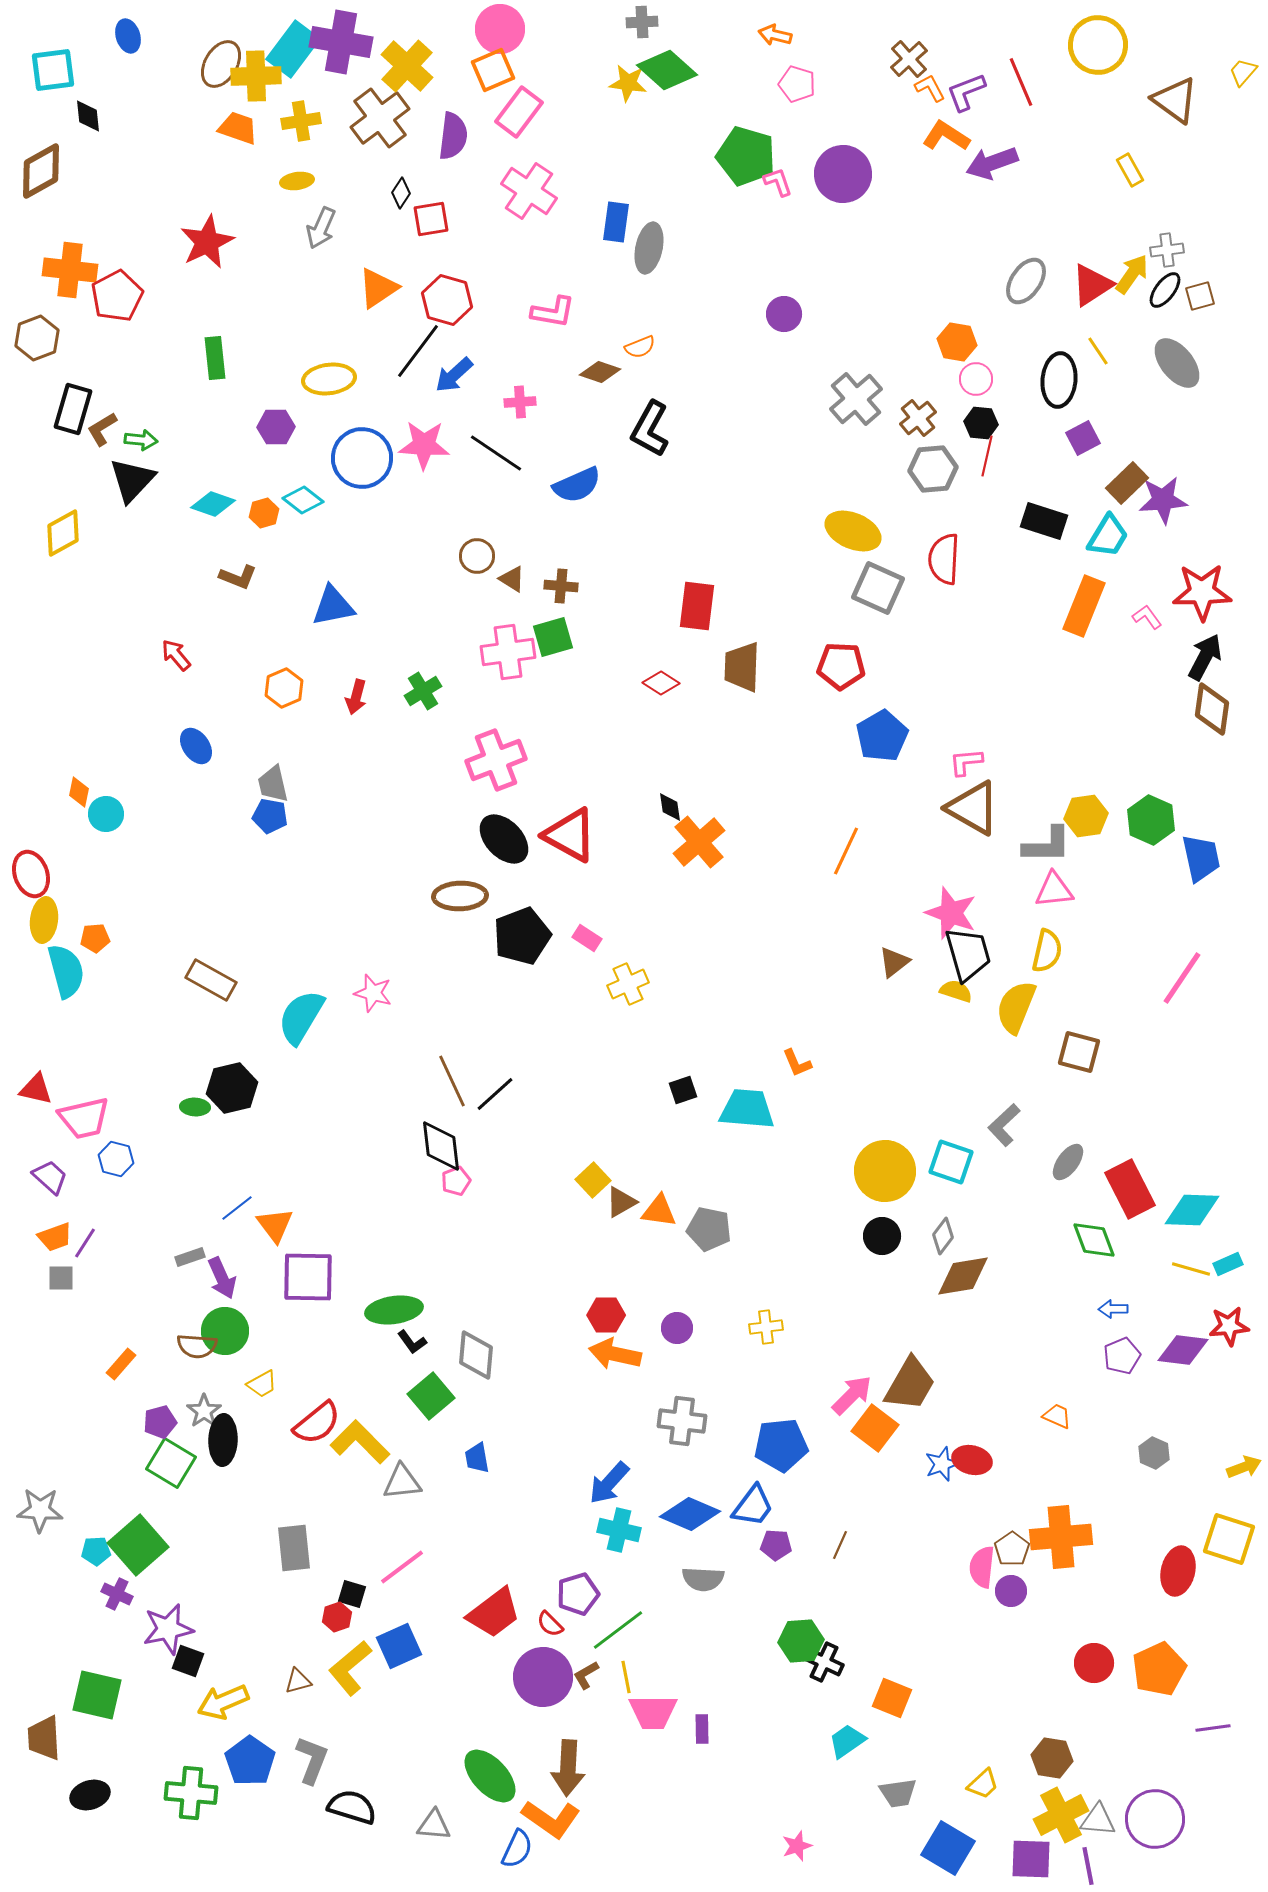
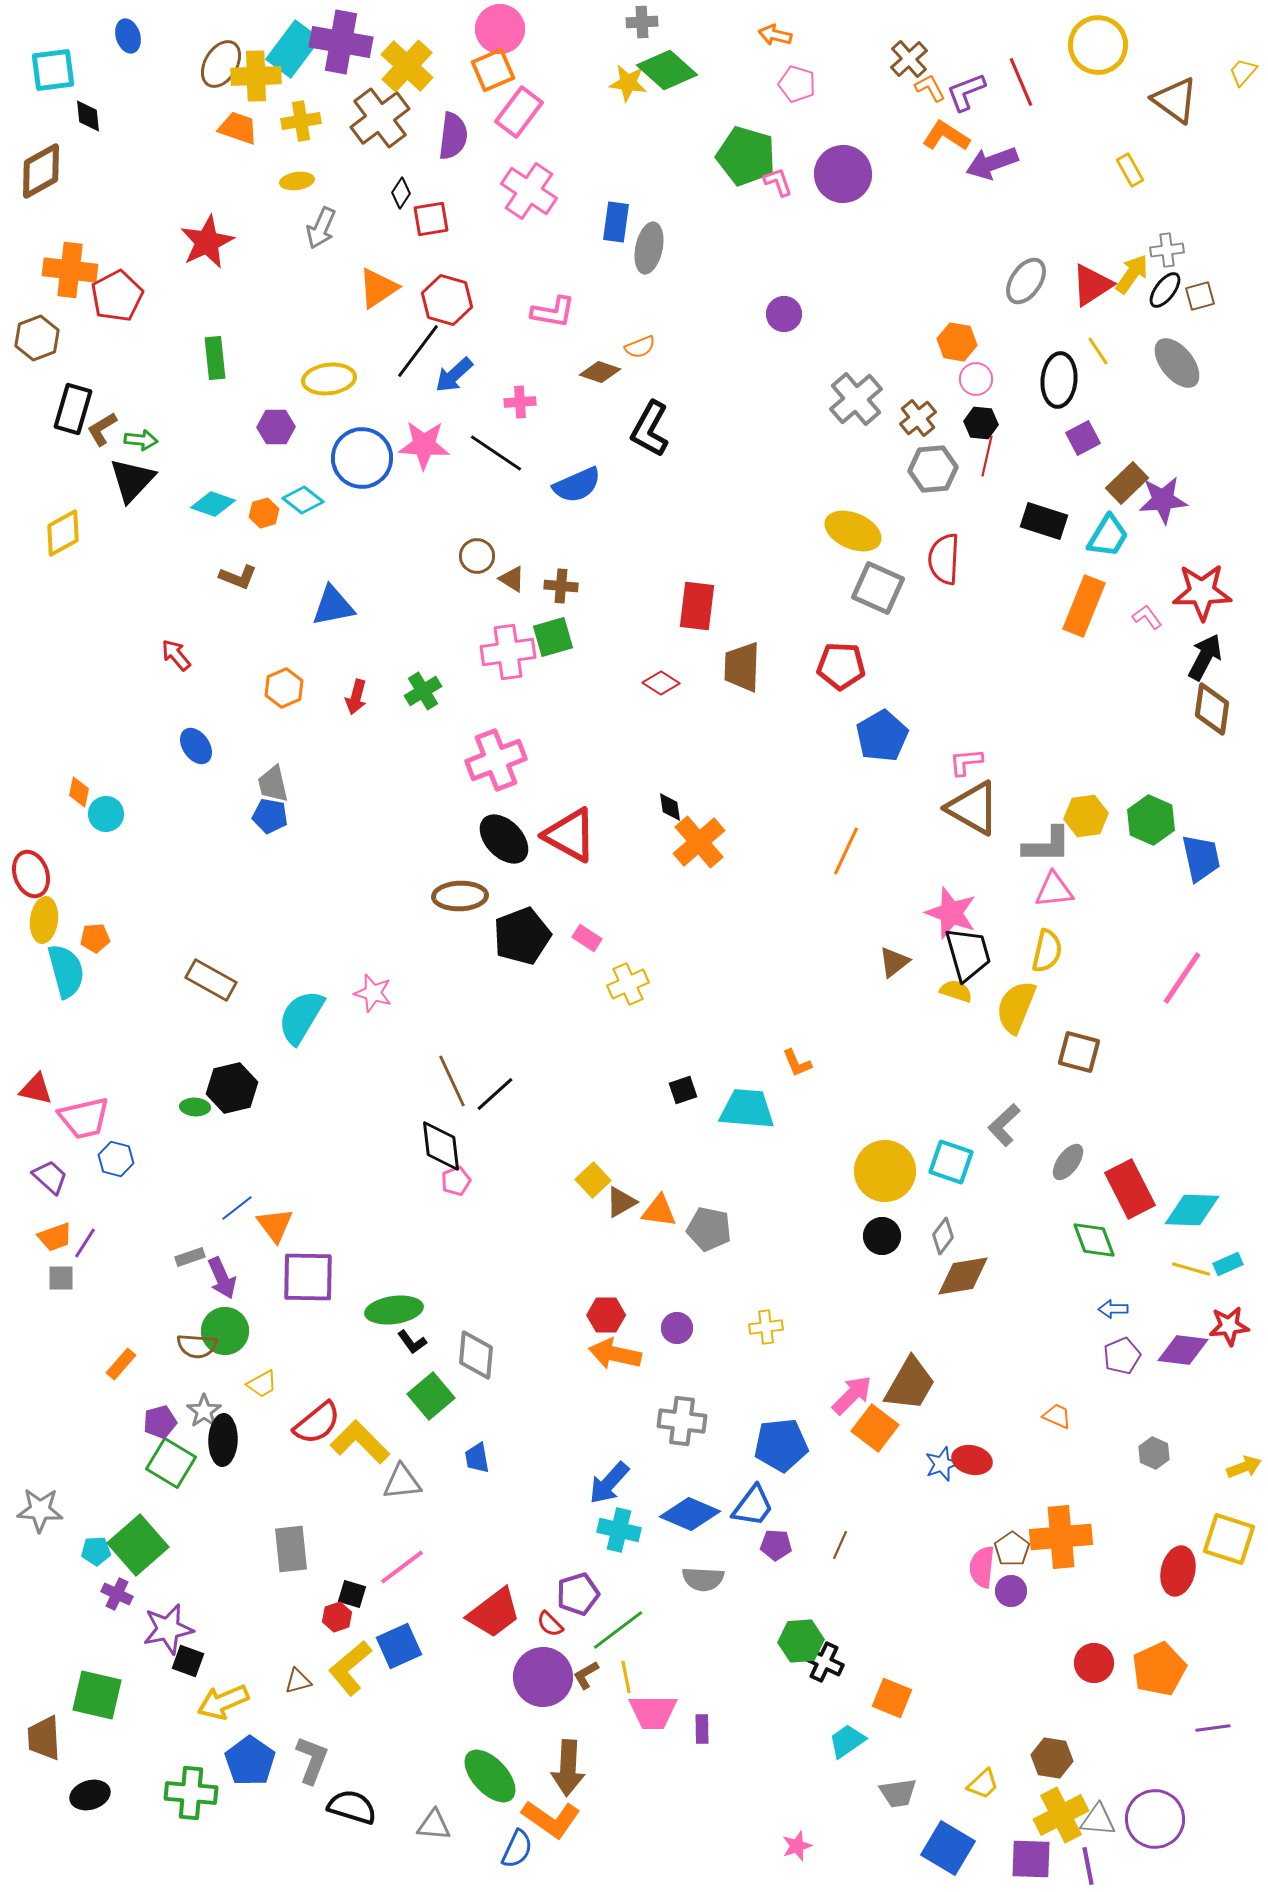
gray rectangle at (294, 1548): moved 3 px left, 1 px down
